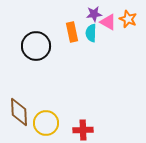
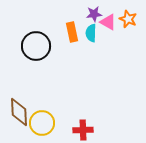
yellow circle: moved 4 px left
